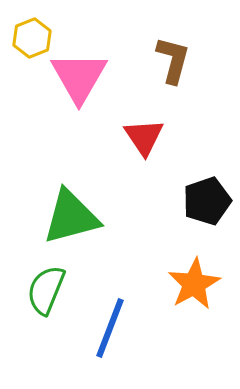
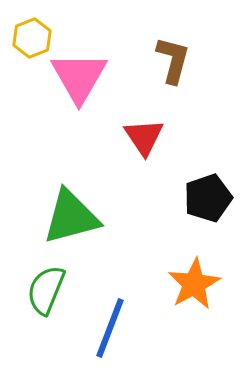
black pentagon: moved 1 px right, 3 px up
